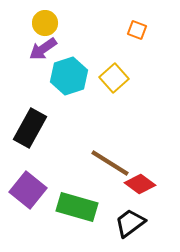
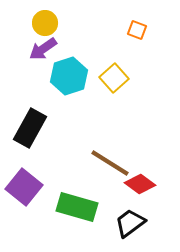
purple square: moved 4 px left, 3 px up
